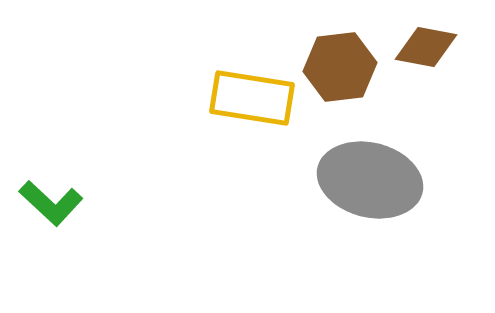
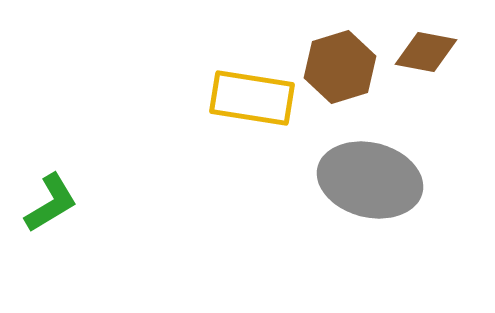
brown diamond: moved 5 px down
brown hexagon: rotated 10 degrees counterclockwise
green L-shape: rotated 74 degrees counterclockwise
